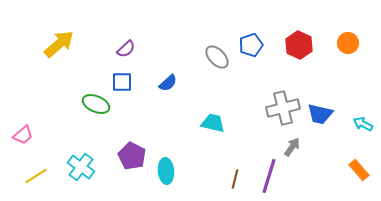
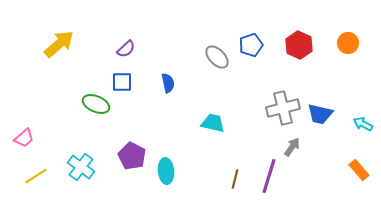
blue semicircle: rotated 60 degrees counterclockwise
pink trapezoid: moved 1 px right, 3 px down
